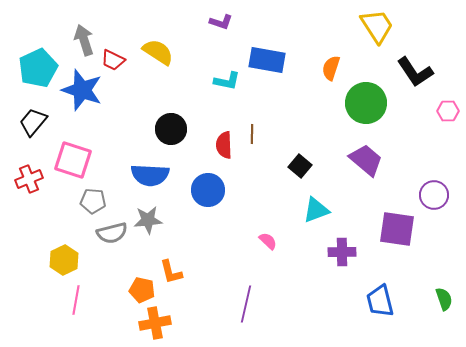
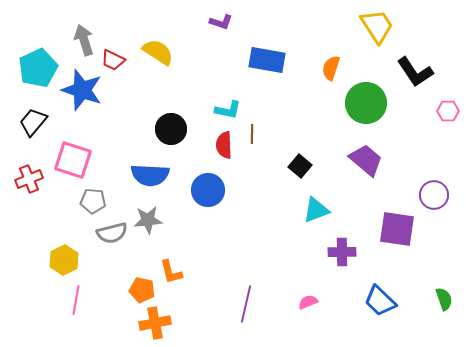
cyan L-shape: moved 1 px right, 29 px down
pink semicircle: moved 40 px right, 61 px down; rotated 66 degrees counterclockwise
blue trapezoid: rotated 32 degrees counterclockwise
